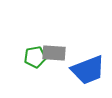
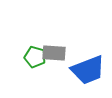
green pentagon: rotated 25 degrees clockwise
